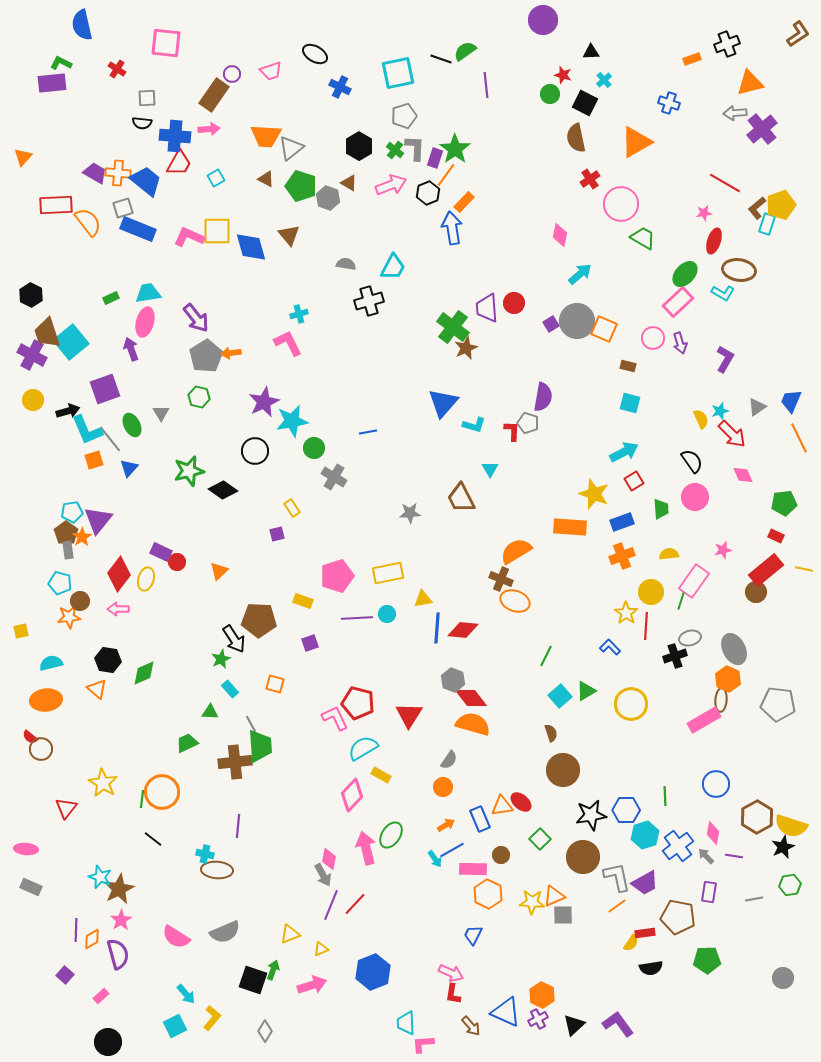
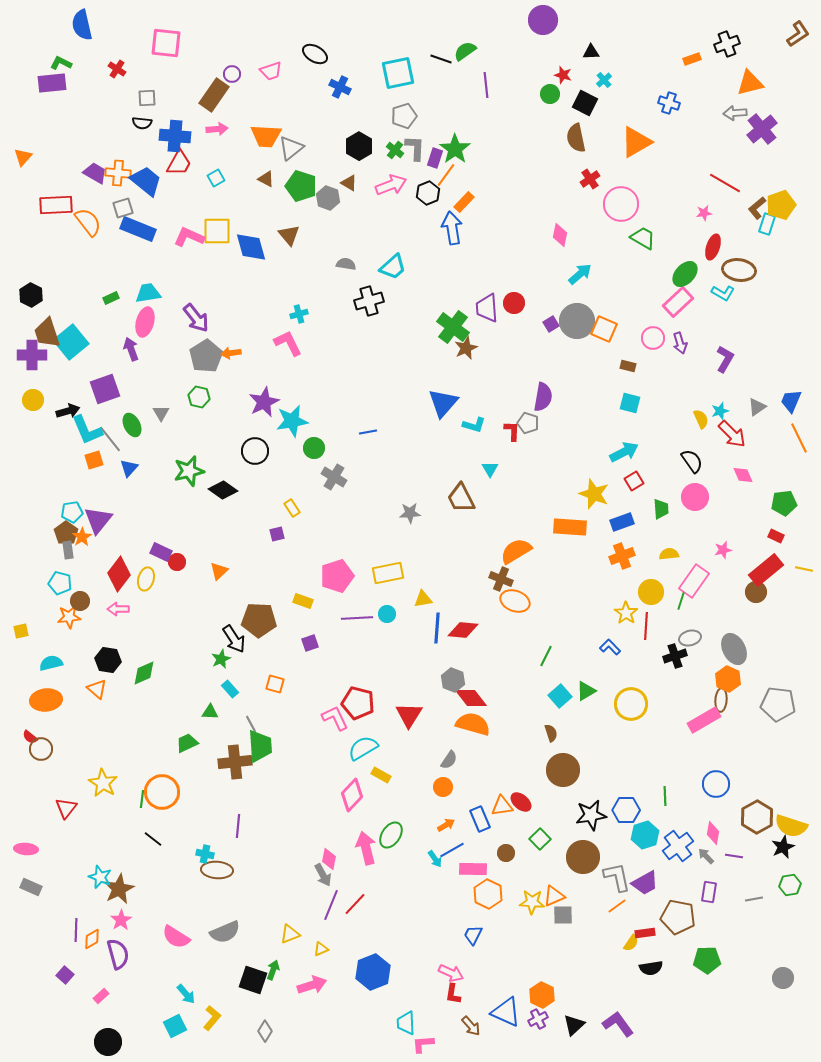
pink arrow at (209, 129): moved 8 px right
red ellipse at (714, 241): moved 1 px left, 6 px down
cyan trapezoid at (393, 267): rotated 20 degrees clockwise
purple cross at (32, 355): rotated 28 degrees counterclockwise
brown circle at (501, 855): moved 5 px right, 2 px up
